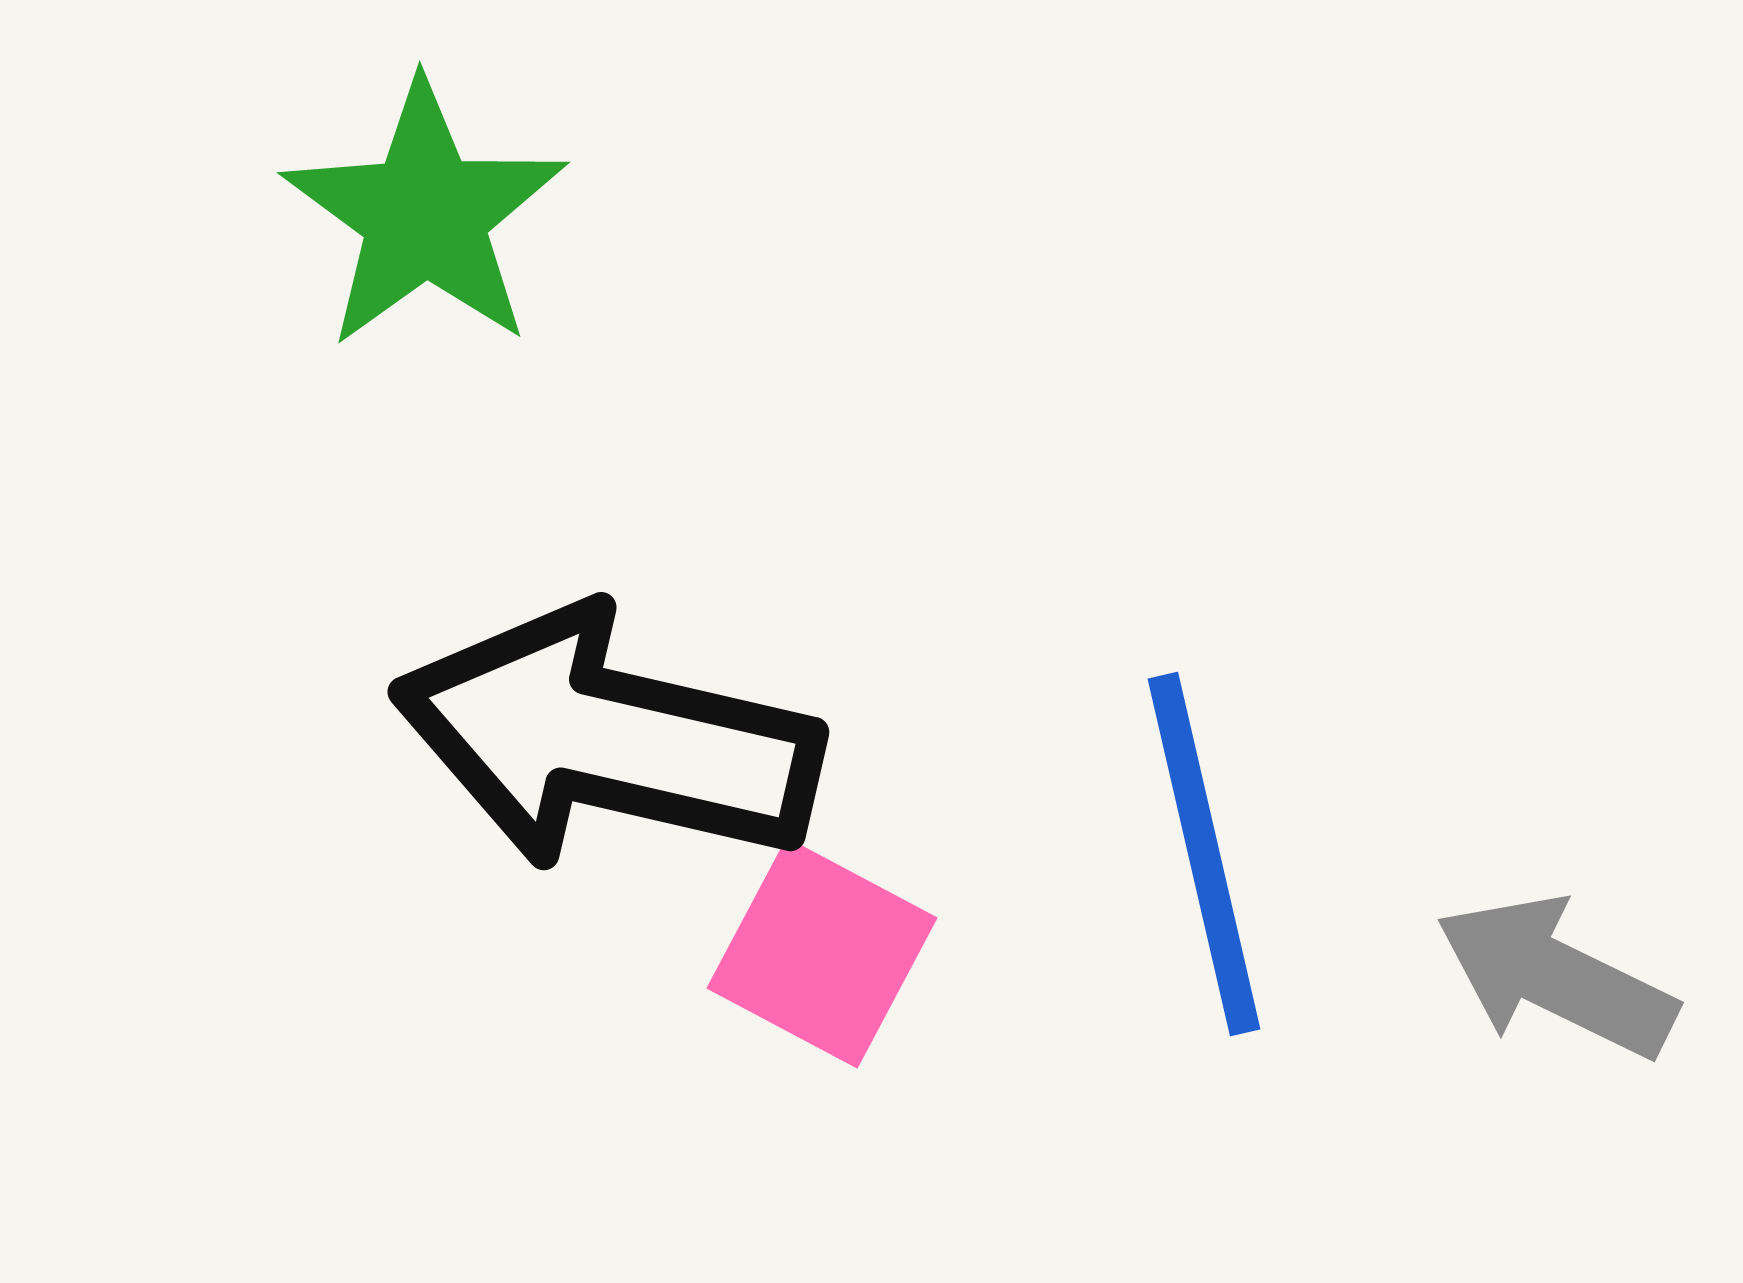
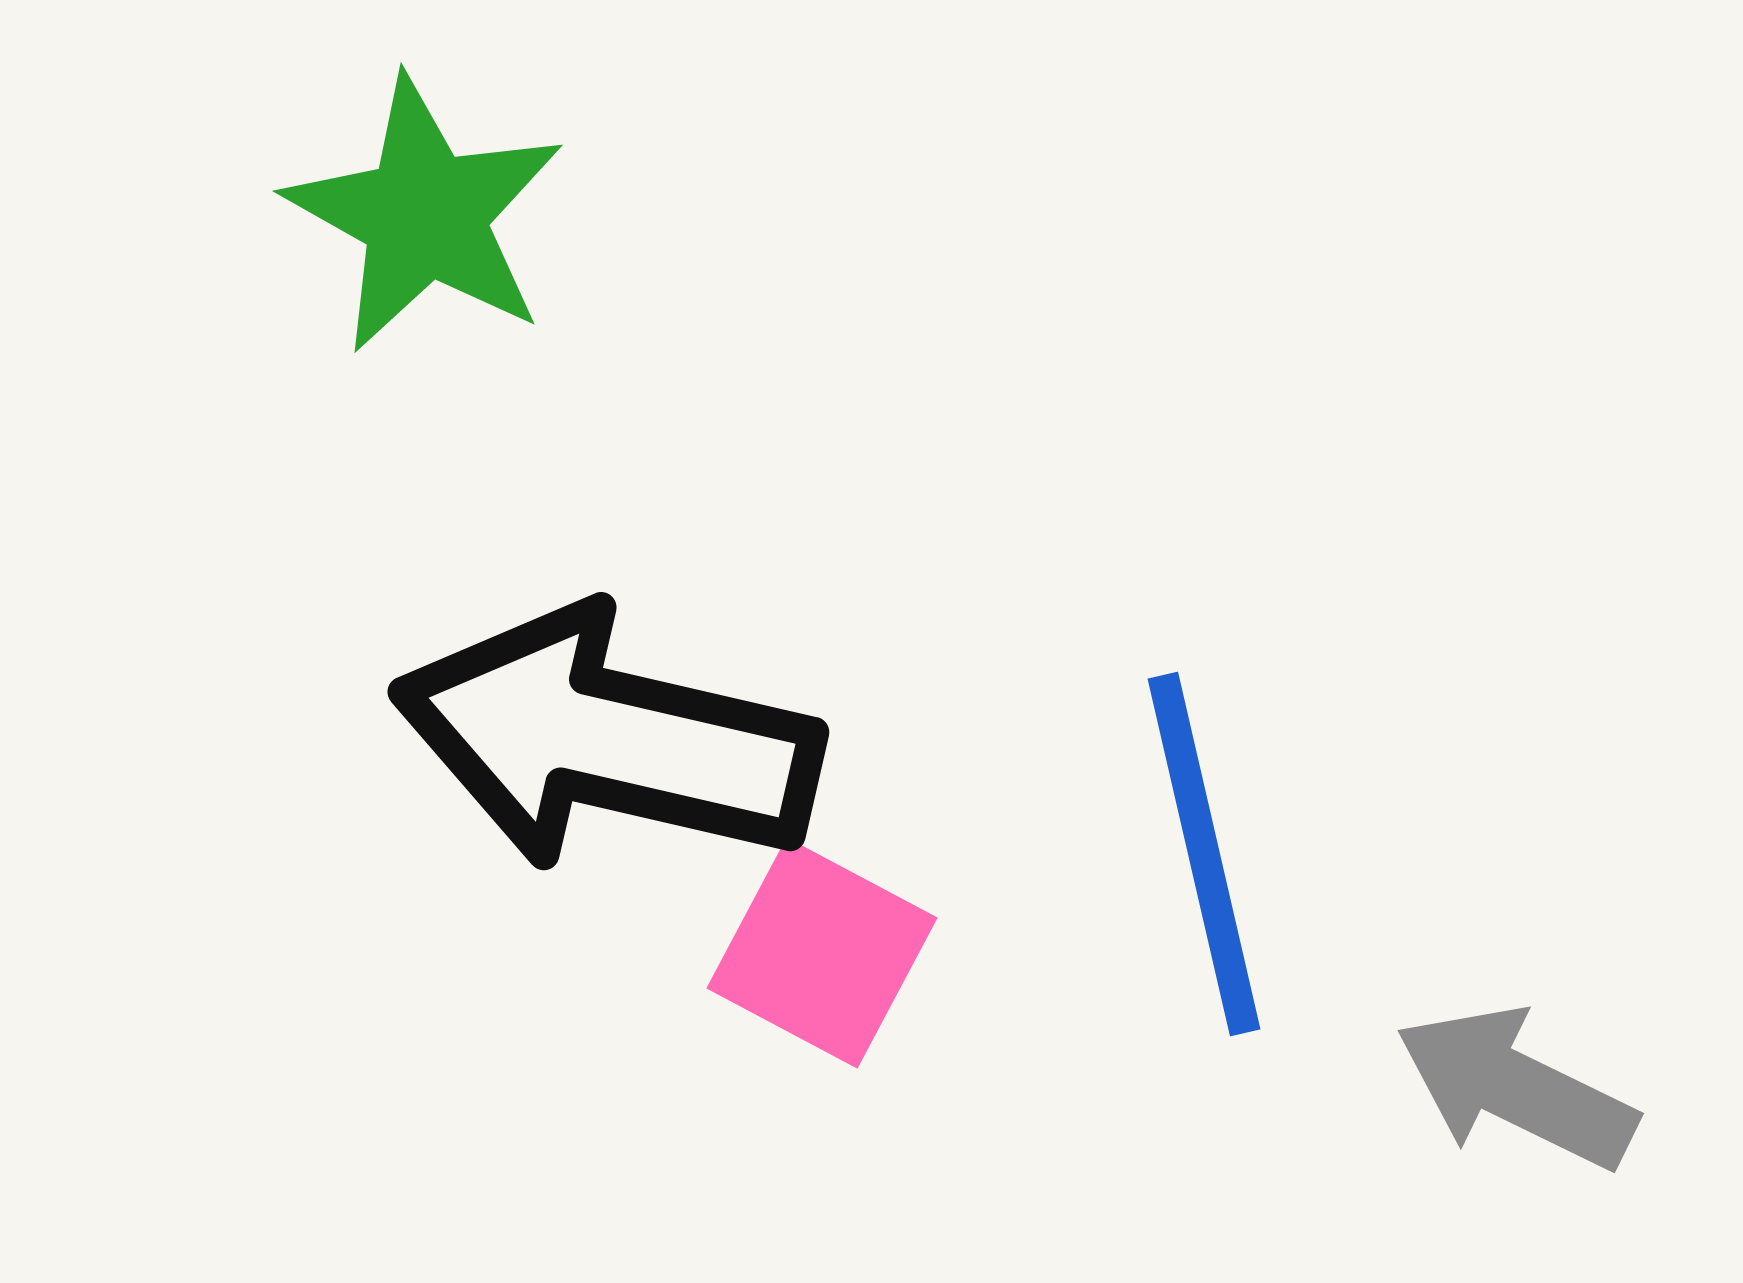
green star: rotated 7 degrees counterclockwise
gray arrow: moved 40 px left, 111 px down
